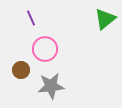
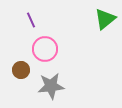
purple line: moved 2 px down
